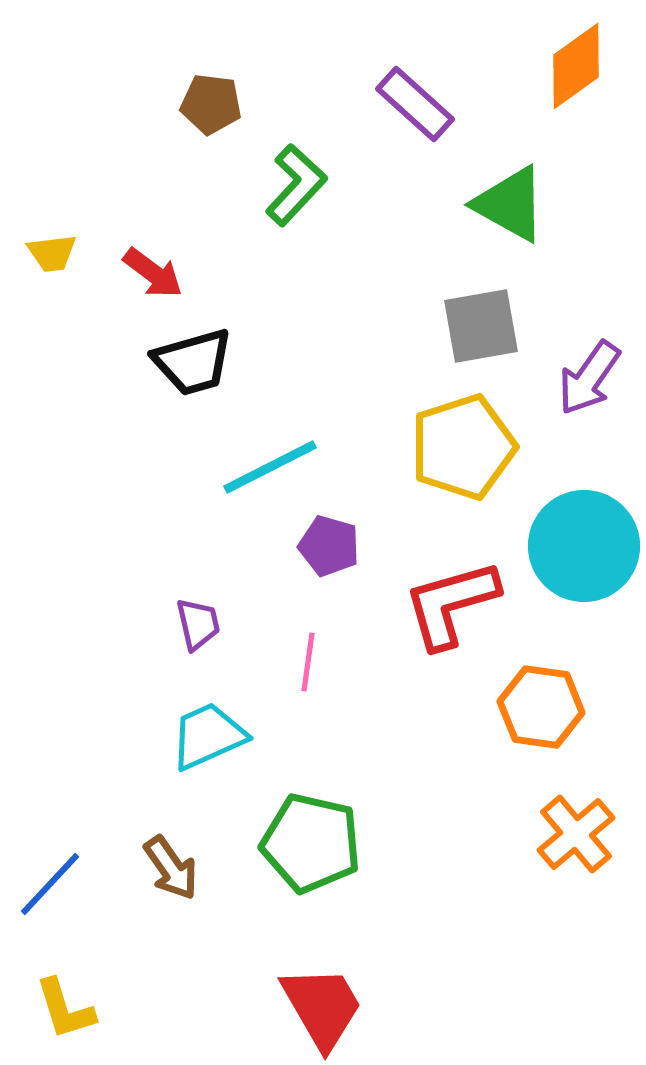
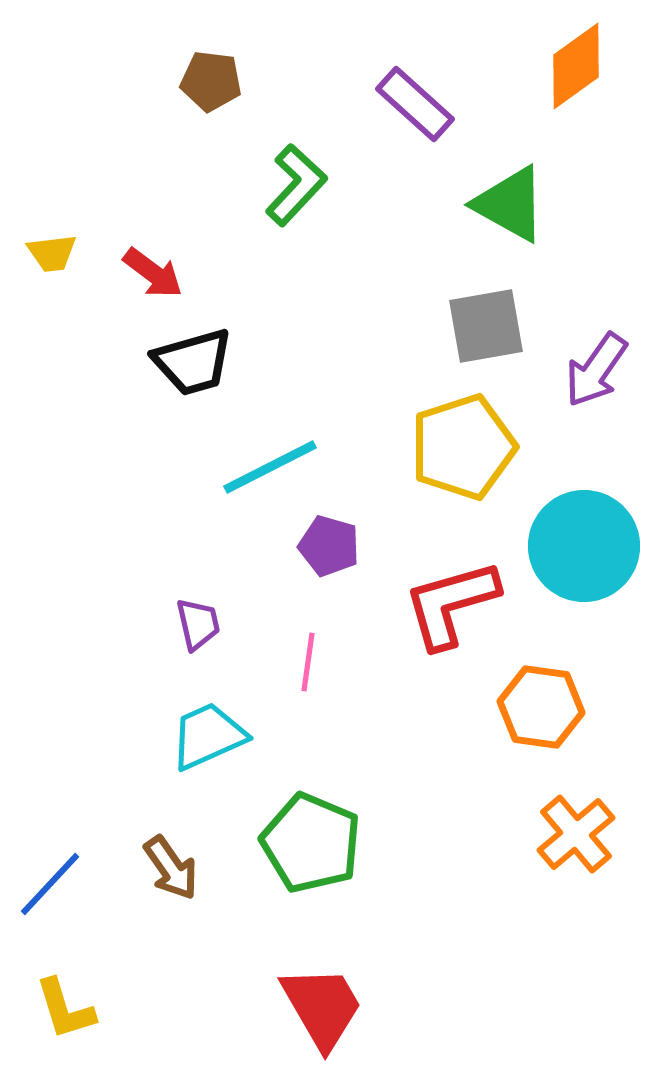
brown pentagon: moved 23 px up
gray square: moved 5 px right
purple arrow: moved 7 px right, 8 px up
green pentagon: rotated 10 degrees clockwise
